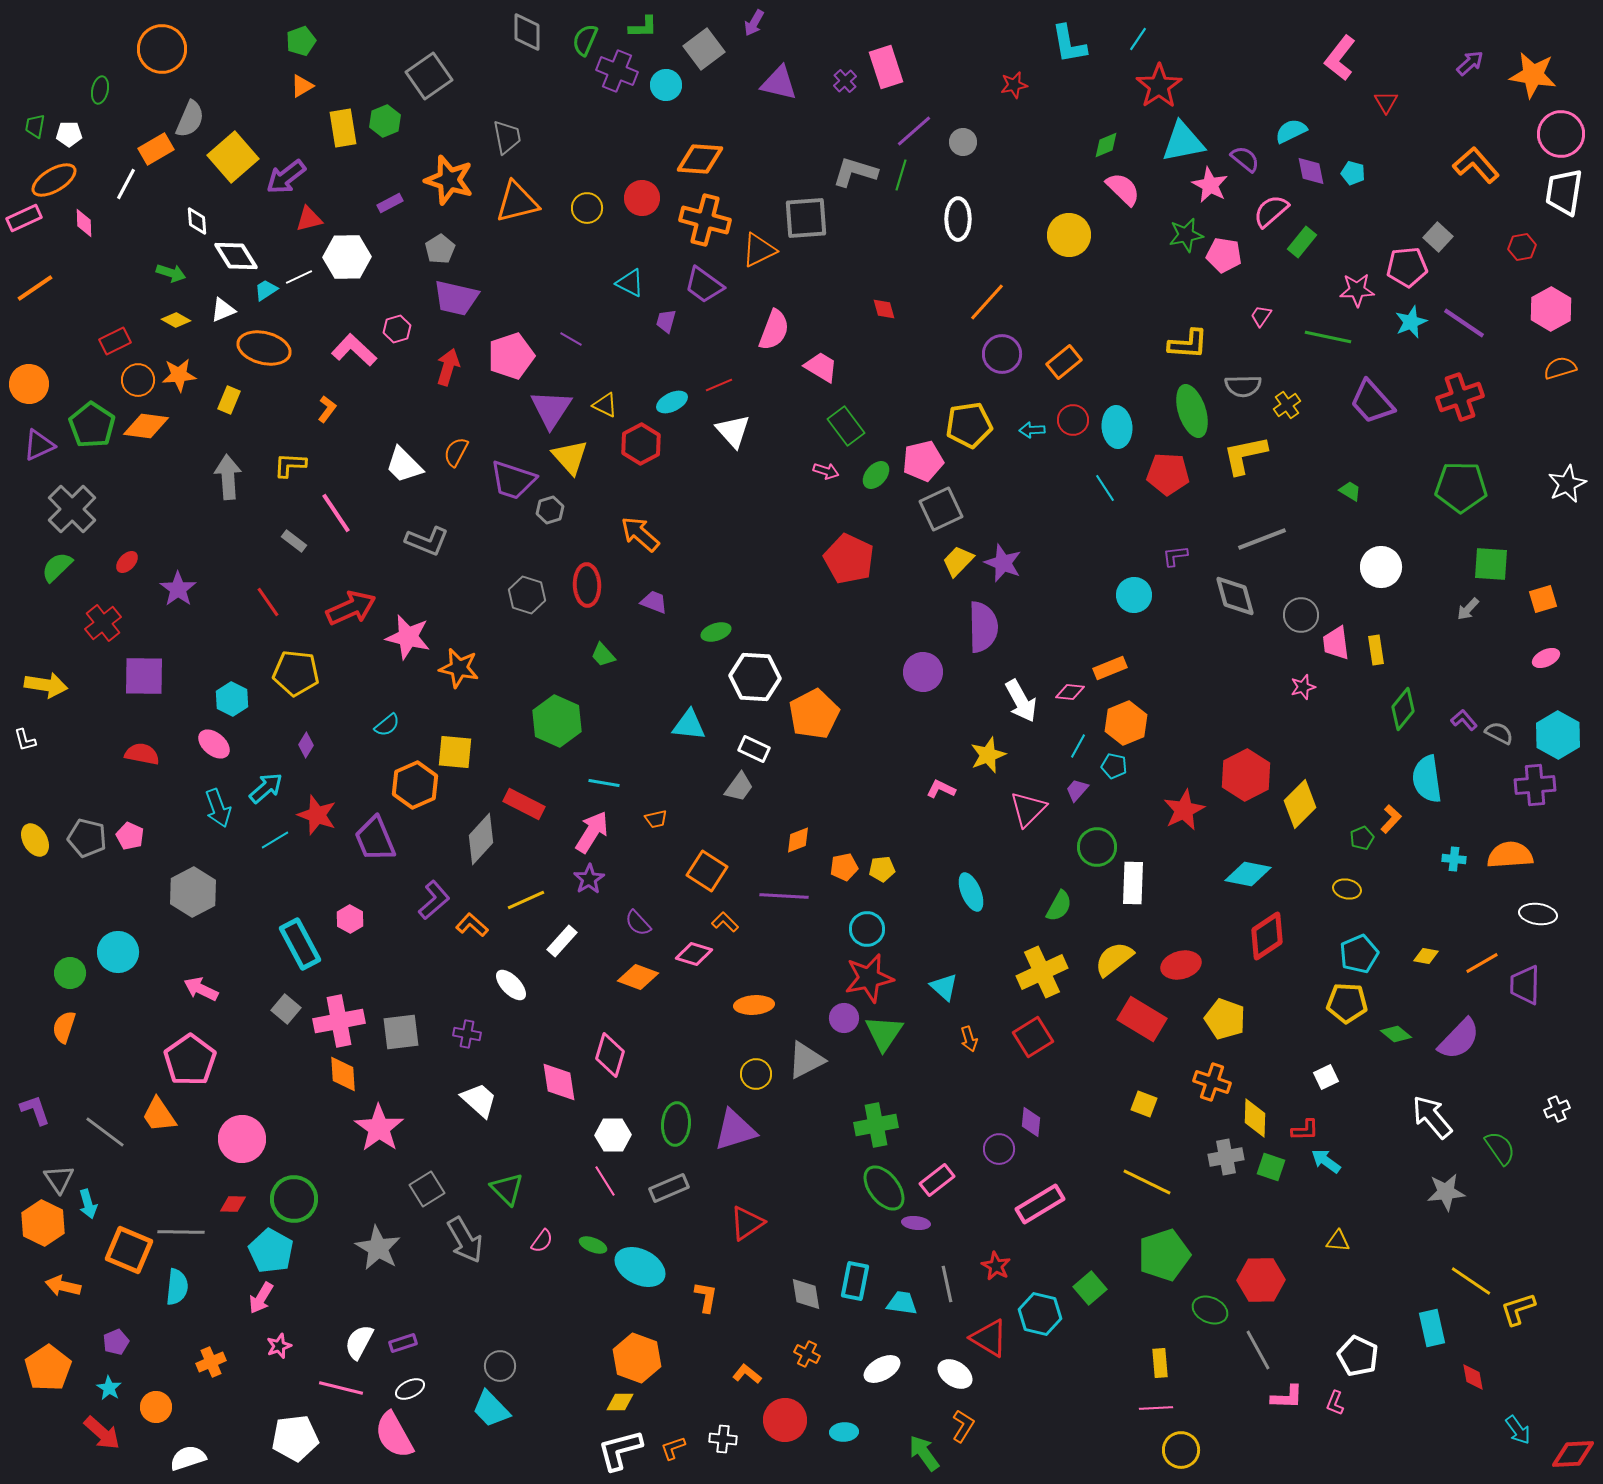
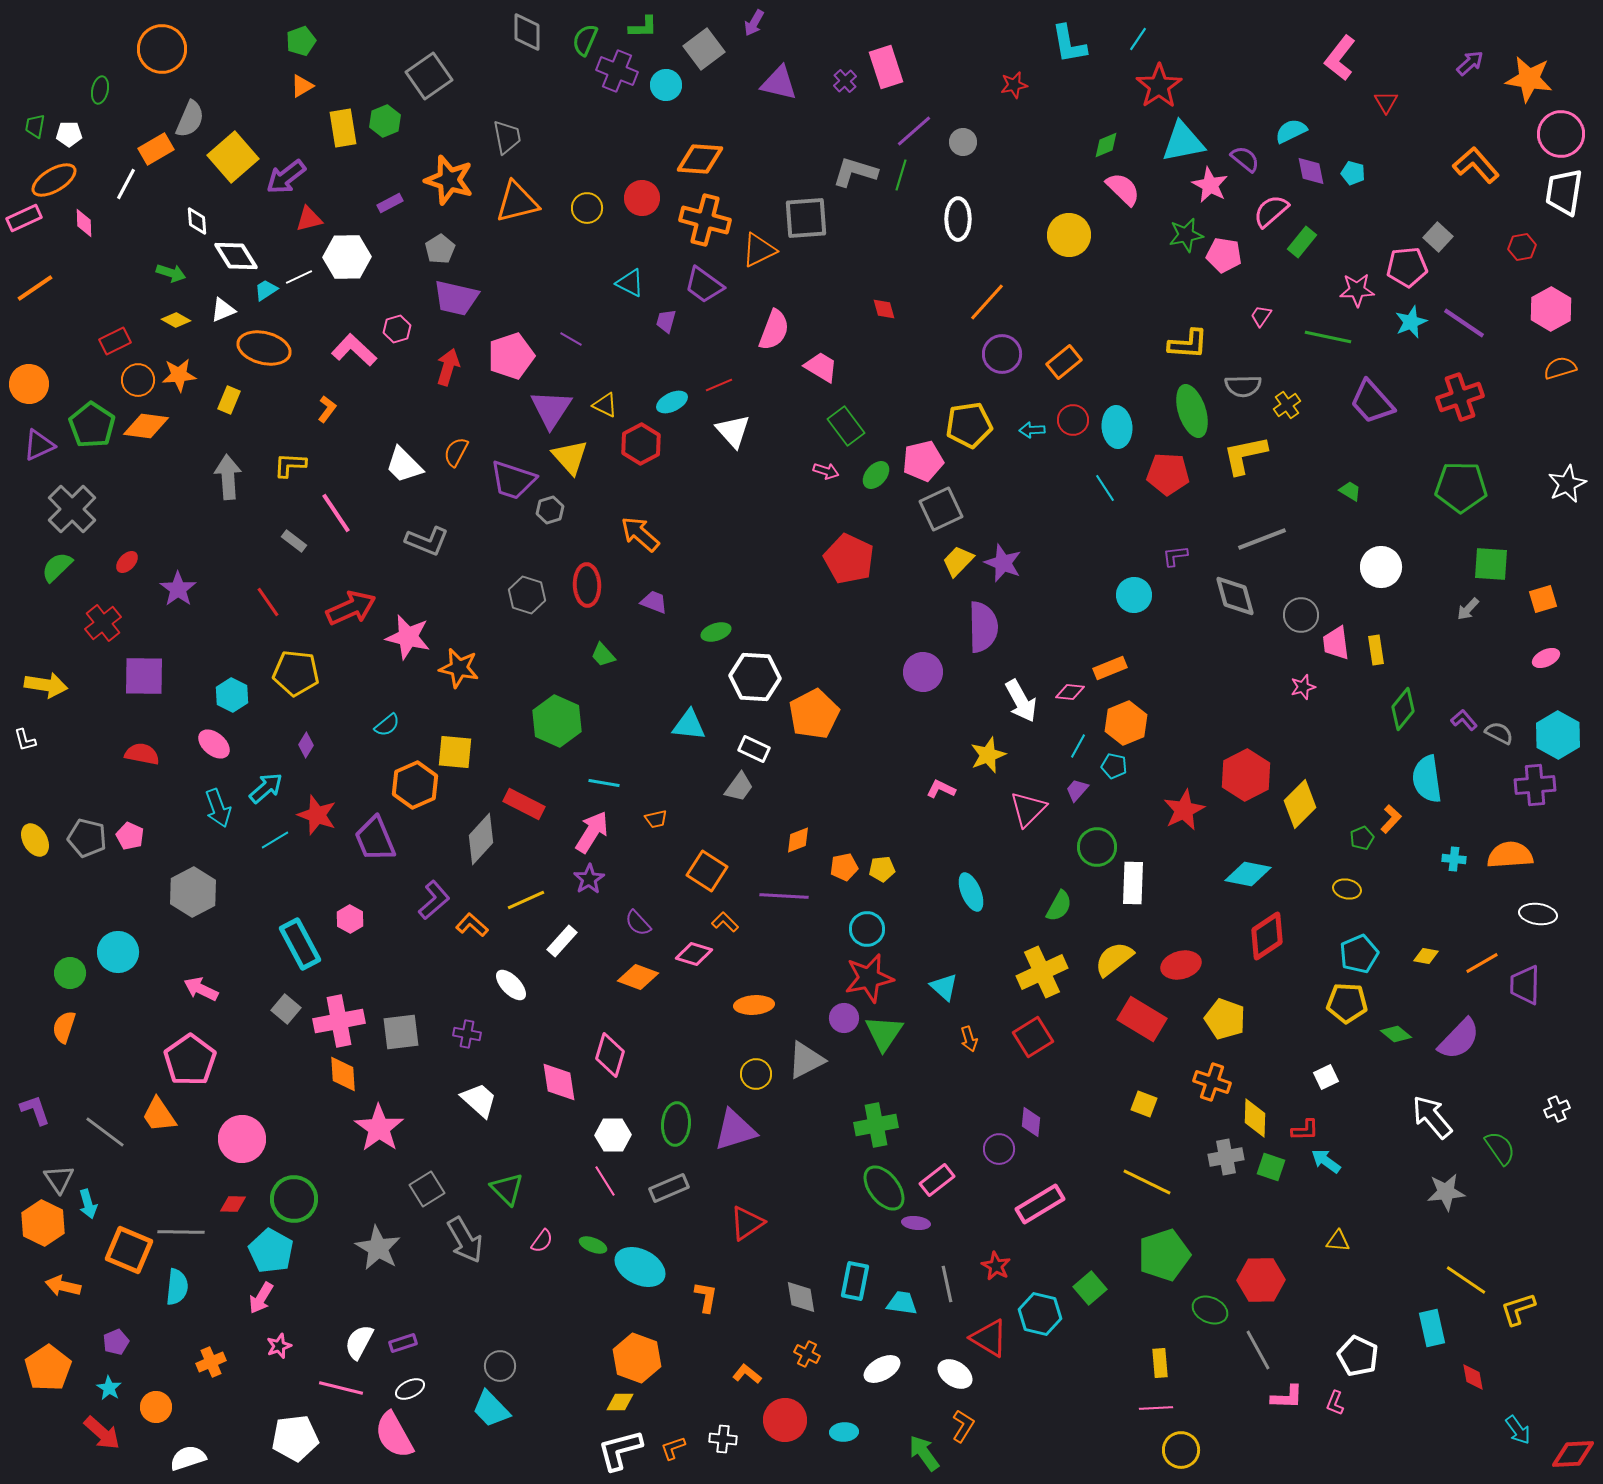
orange star at (1533, 75): moved 4 px left, 4 px down
cyan hexagon at (232, 699): moved 4 px up
yellow line at (1471, 1281): moved 5 px left, 1 px up
gray diamond at (806, 1294): moved 5 px left, 3 px down
